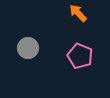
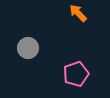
pink pentagon: moved 4 px left, 18 px down; rotated 30 degrees clockwise
